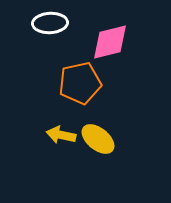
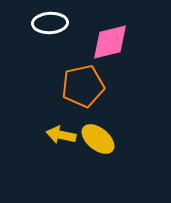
orange pentagon: moved 3 px right, 3 px down
